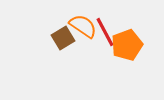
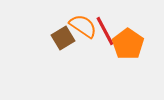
red line: moved 1 px up
orange pentagon: moved 1 px right, 1 px up; rotated 16 degrees counterclockwise
